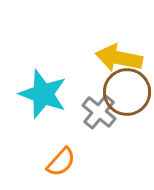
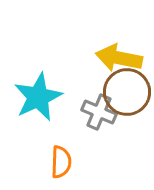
cyan star: moved 5 px left, 3 px down; rotated 27 degrees clockwise
gray cross: rotated 16 degrees counterclockwise
orange semicircle: rotated 40 degrees counterclockwise
